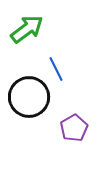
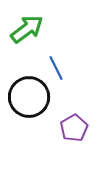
blue line: moved 1 px up
